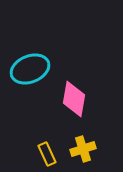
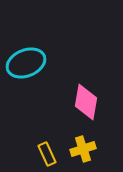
cyan ellipse: moved 4 px left, 6 px up
pink diamond: moved 12 px right, 3 px down
